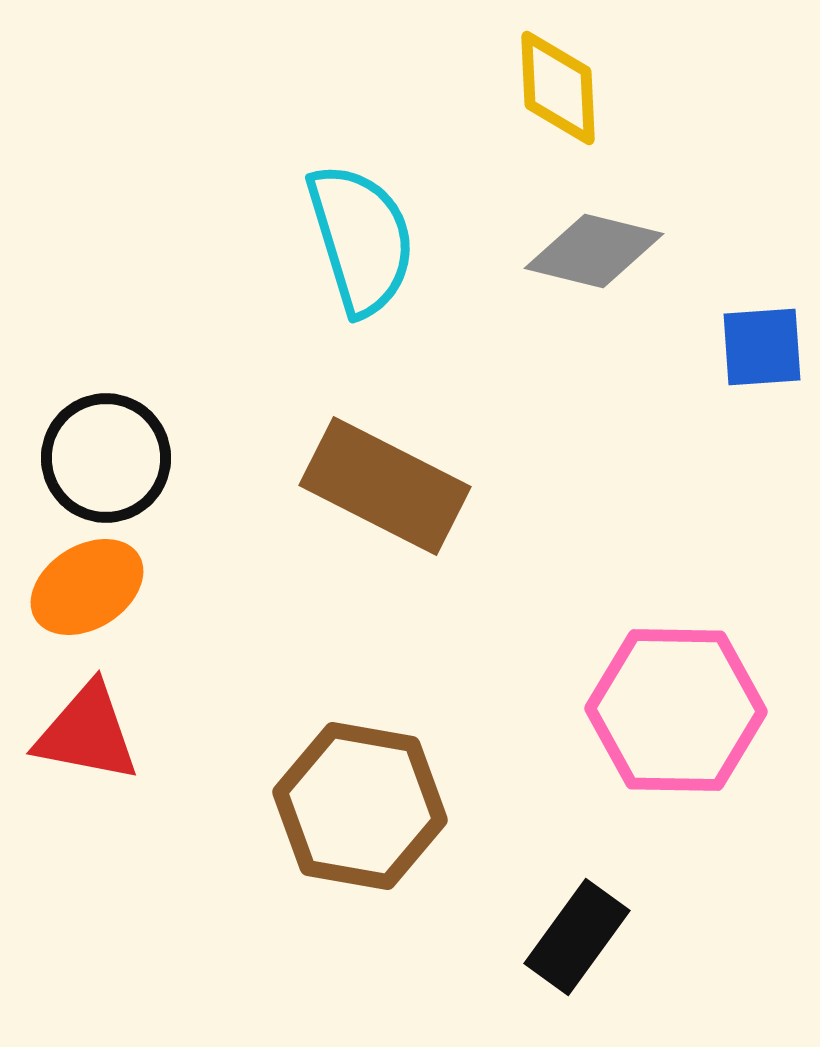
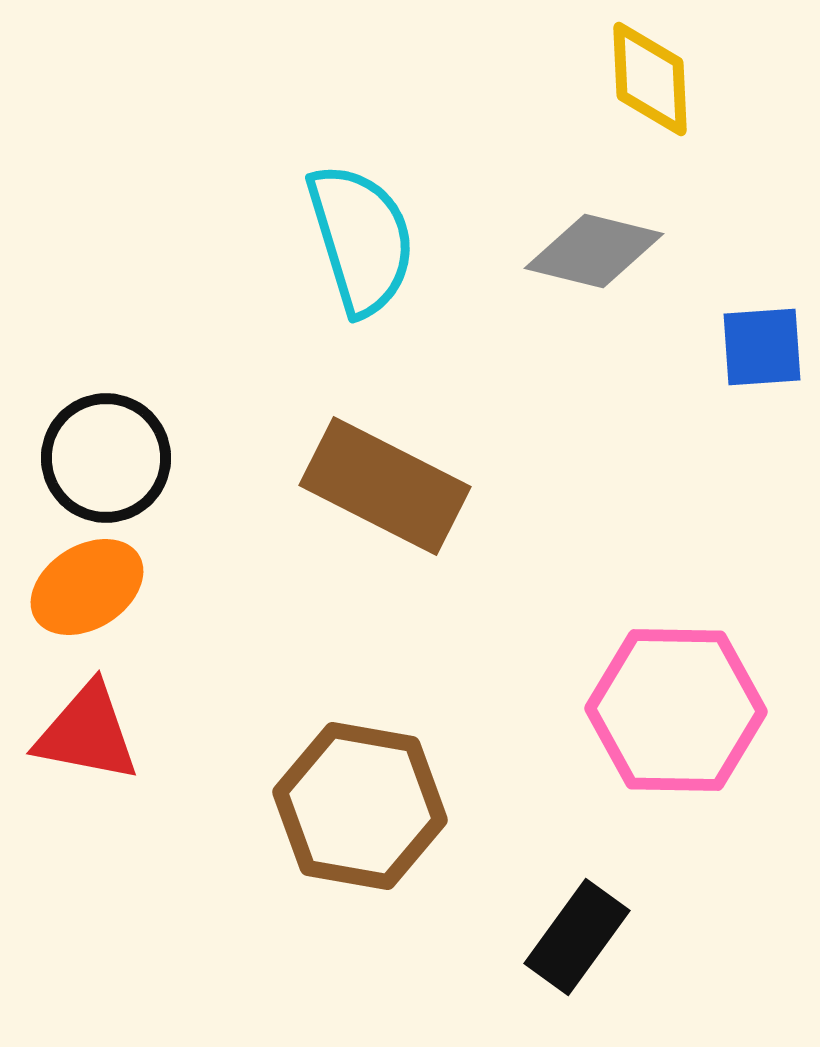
yellow diamond: moved 92 px right, 9 px up
